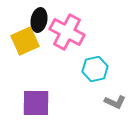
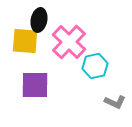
pink cross: moved 2 px right, 10 px down; rotated 16 degrees clockwise
yellow square: rotated 28 degrees clockwise
cyan hexagon: moved 3 px up
purple square: moved 1 px left, 18 px up
